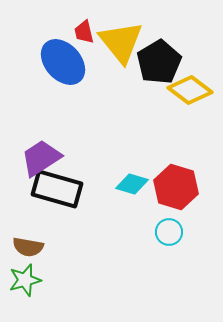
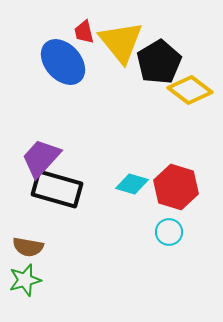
purple trapezoid: rotated 15 degrees counterclockwise
